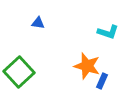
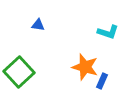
blue triangle: moved 2 px down
orange star: moved 2 px left, 1 px down
